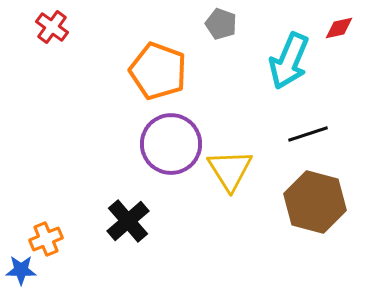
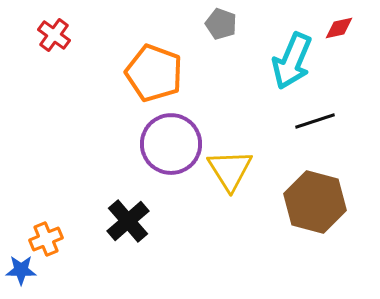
red cross: moved 2 px right, 8 px down
cyan arrow: moved 3 px right
orange pentagon: moved 4 px left, 2 px down
black line: moved 7 px right, 13 px up
